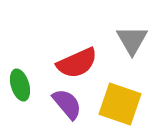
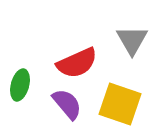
green ellipse: rotated 32 degrees clockwise
